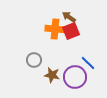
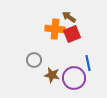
red square: moved 1 px right, 3 px down
blue line: rotated 35 degrees clockwise
purple circle: moved 1 px left, 1 px down
